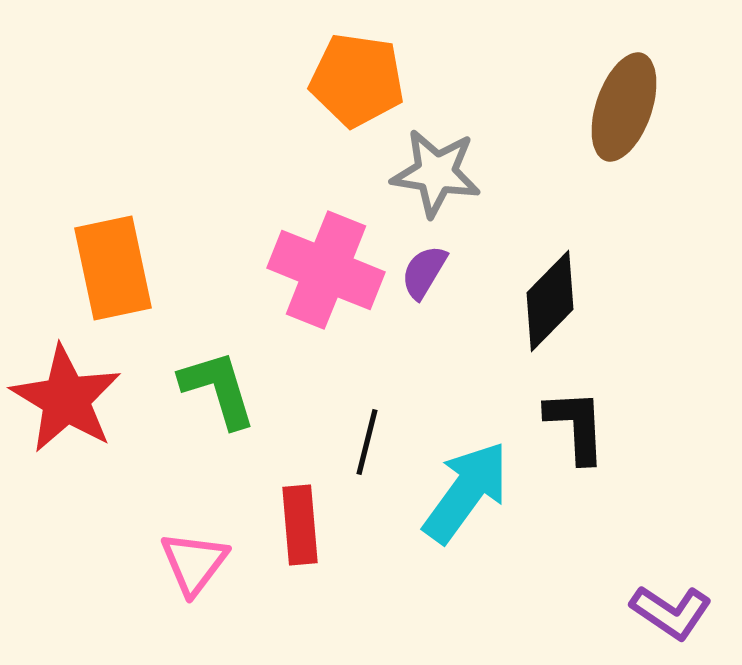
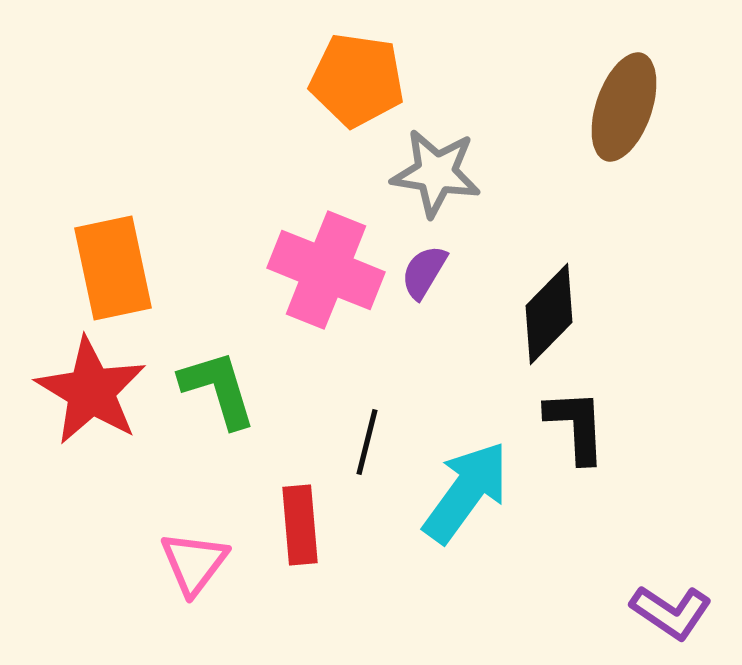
black diamond: moved 1 px left, 13 px down
red star: moved 25 px right, 8 px up
